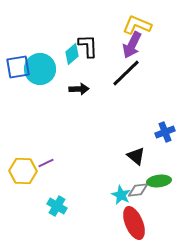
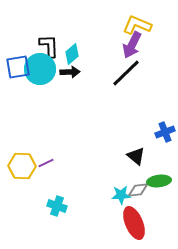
black L-shape: moved 39 px left
black arrow: moved 9 px left, 17 px up
yellow hexagon: moved 1 px left, 5 px up
cyan star: rotated 30 degrees counterclockwise
cyan cross: rotated 12 degrees counterclockwise
